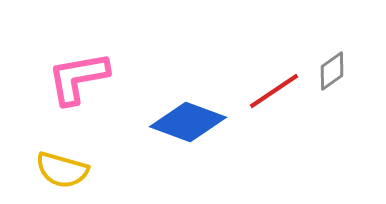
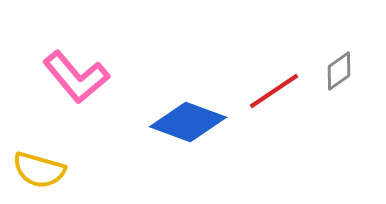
gray diamond: moved 7 px right
pink L-shape: moved 2 px left, 1 px up; rotated 120 degrees counterclockwise
yellow semicircle: moved 23 px left
